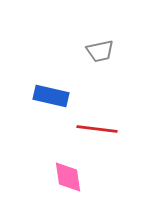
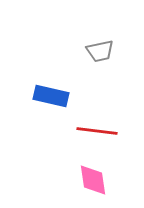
red line: moved 2 px down
pink diamond: moved 25 px right, 3 px down
